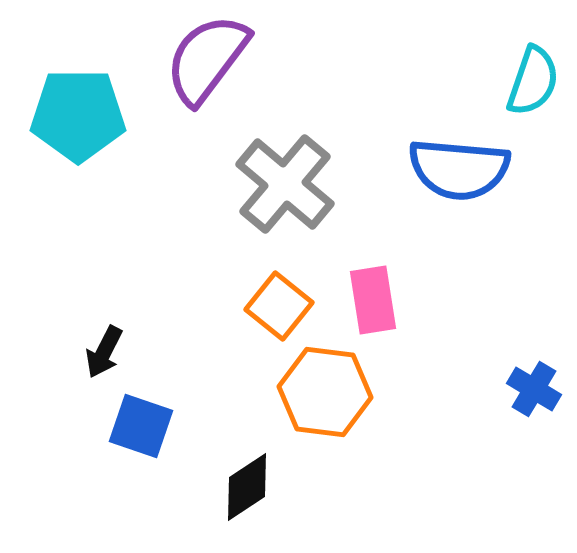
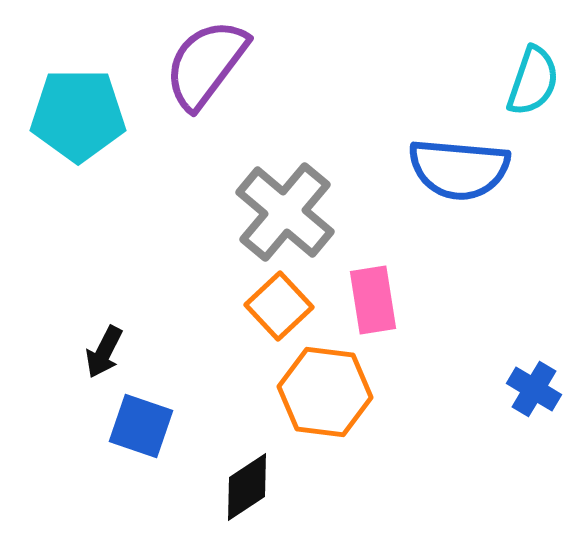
purple semicircle: moved 1 px left, 5 px down
gray cross: moved 28 px down
orange square: rotated 8 degrees clockwise
